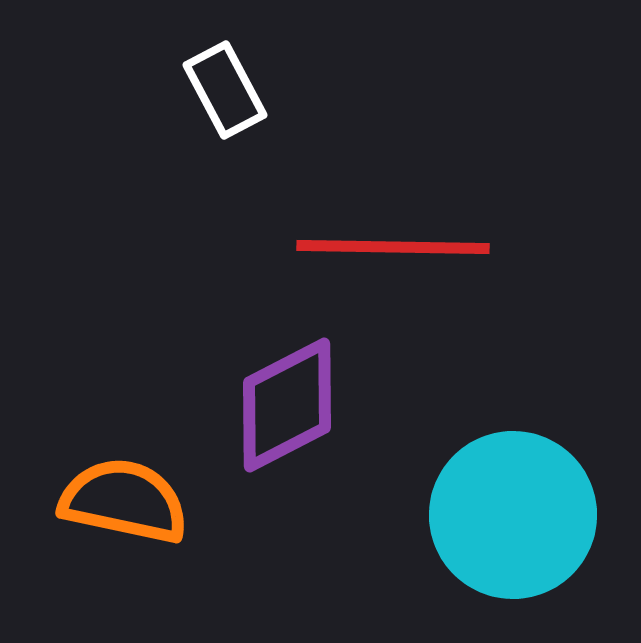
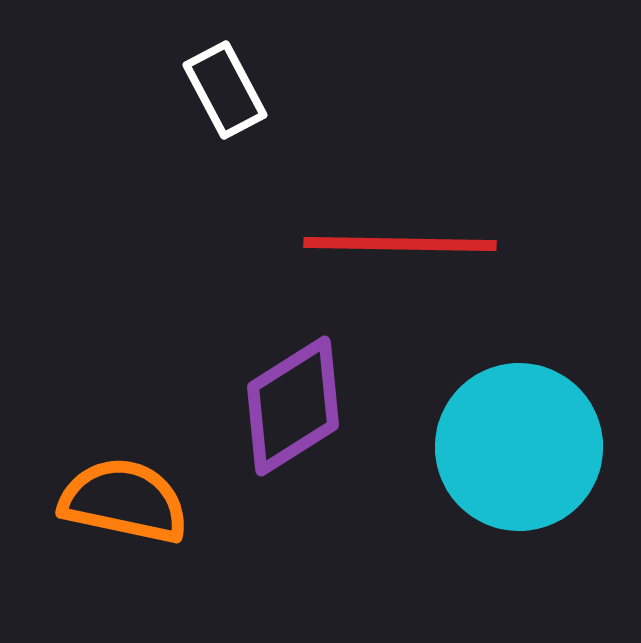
red line: moved 7 px right, 3 px up
purple diamond: moved 6 px right, 1 px down; rotated 5 degrees counterclockwise
cyan circle: moved 6 px right, 68 px up
